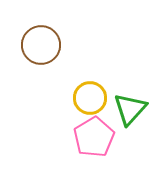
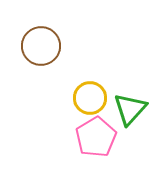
brown circle: moved 1 px down
pink pentagon: moved 2 px right
